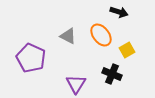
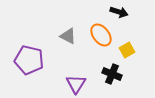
purple pentagon: moved 2 px left, 2 px down; rotated 12 degrees counterclockwise
